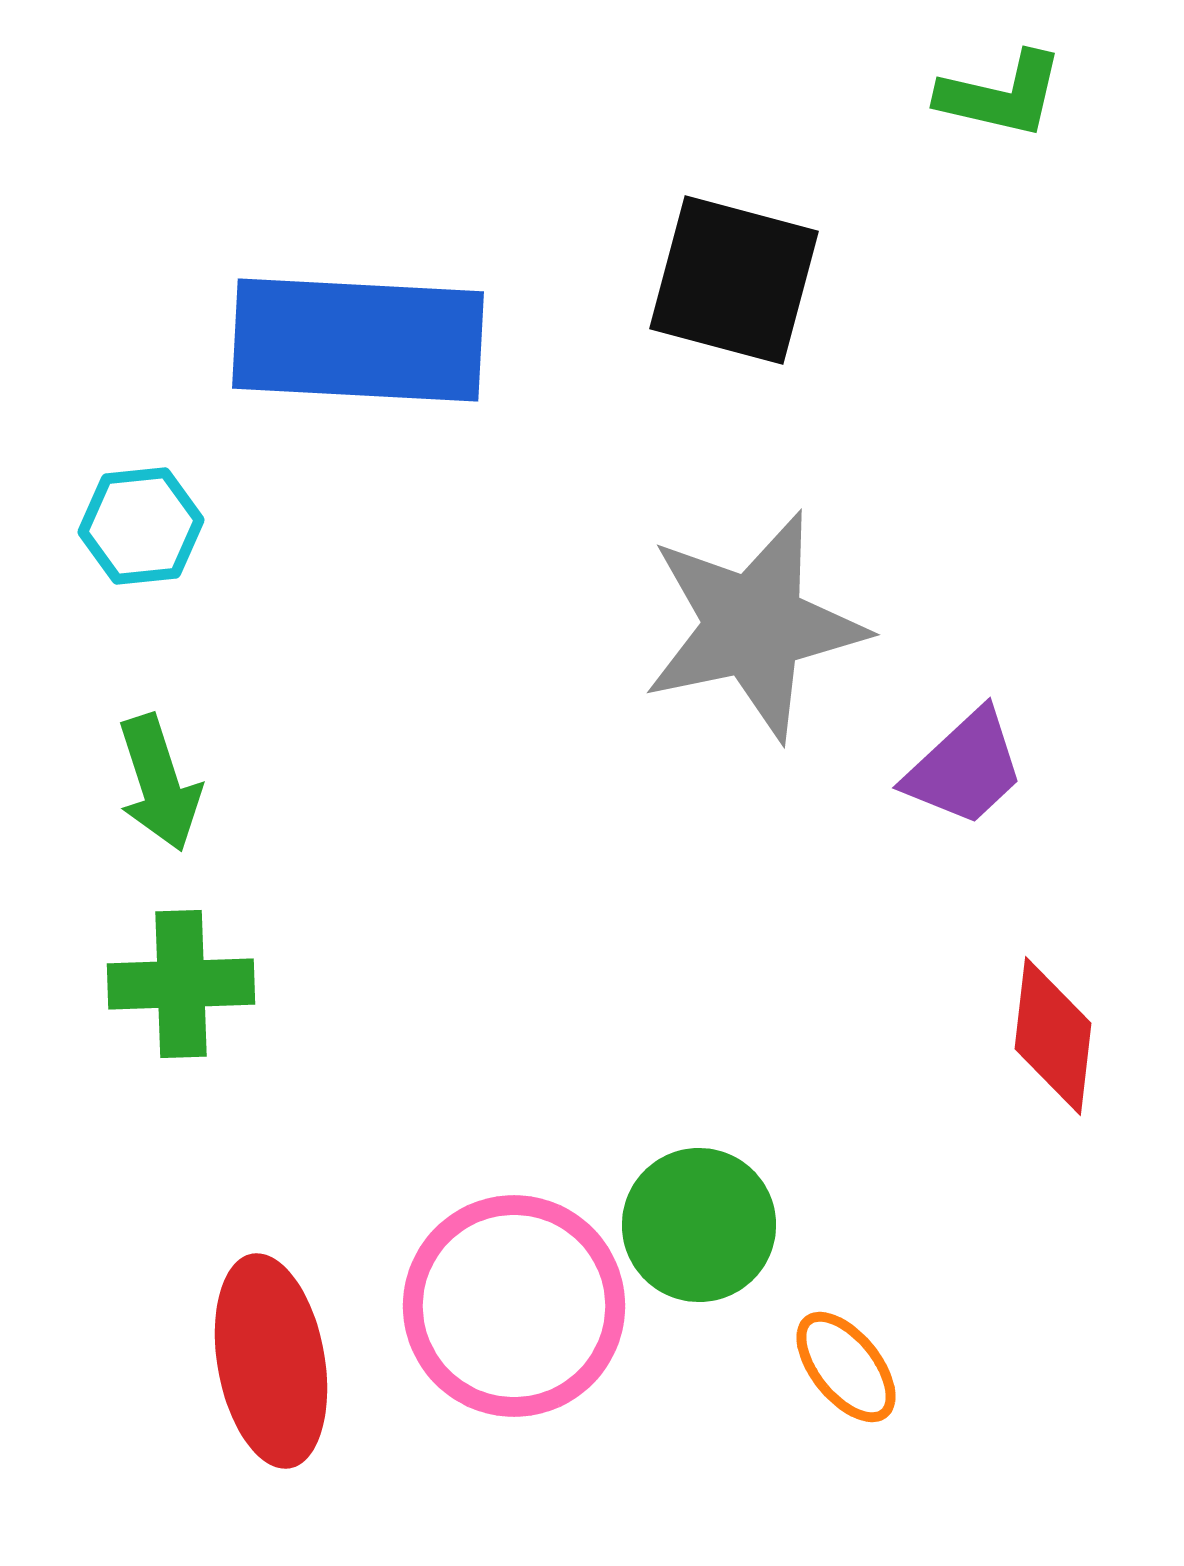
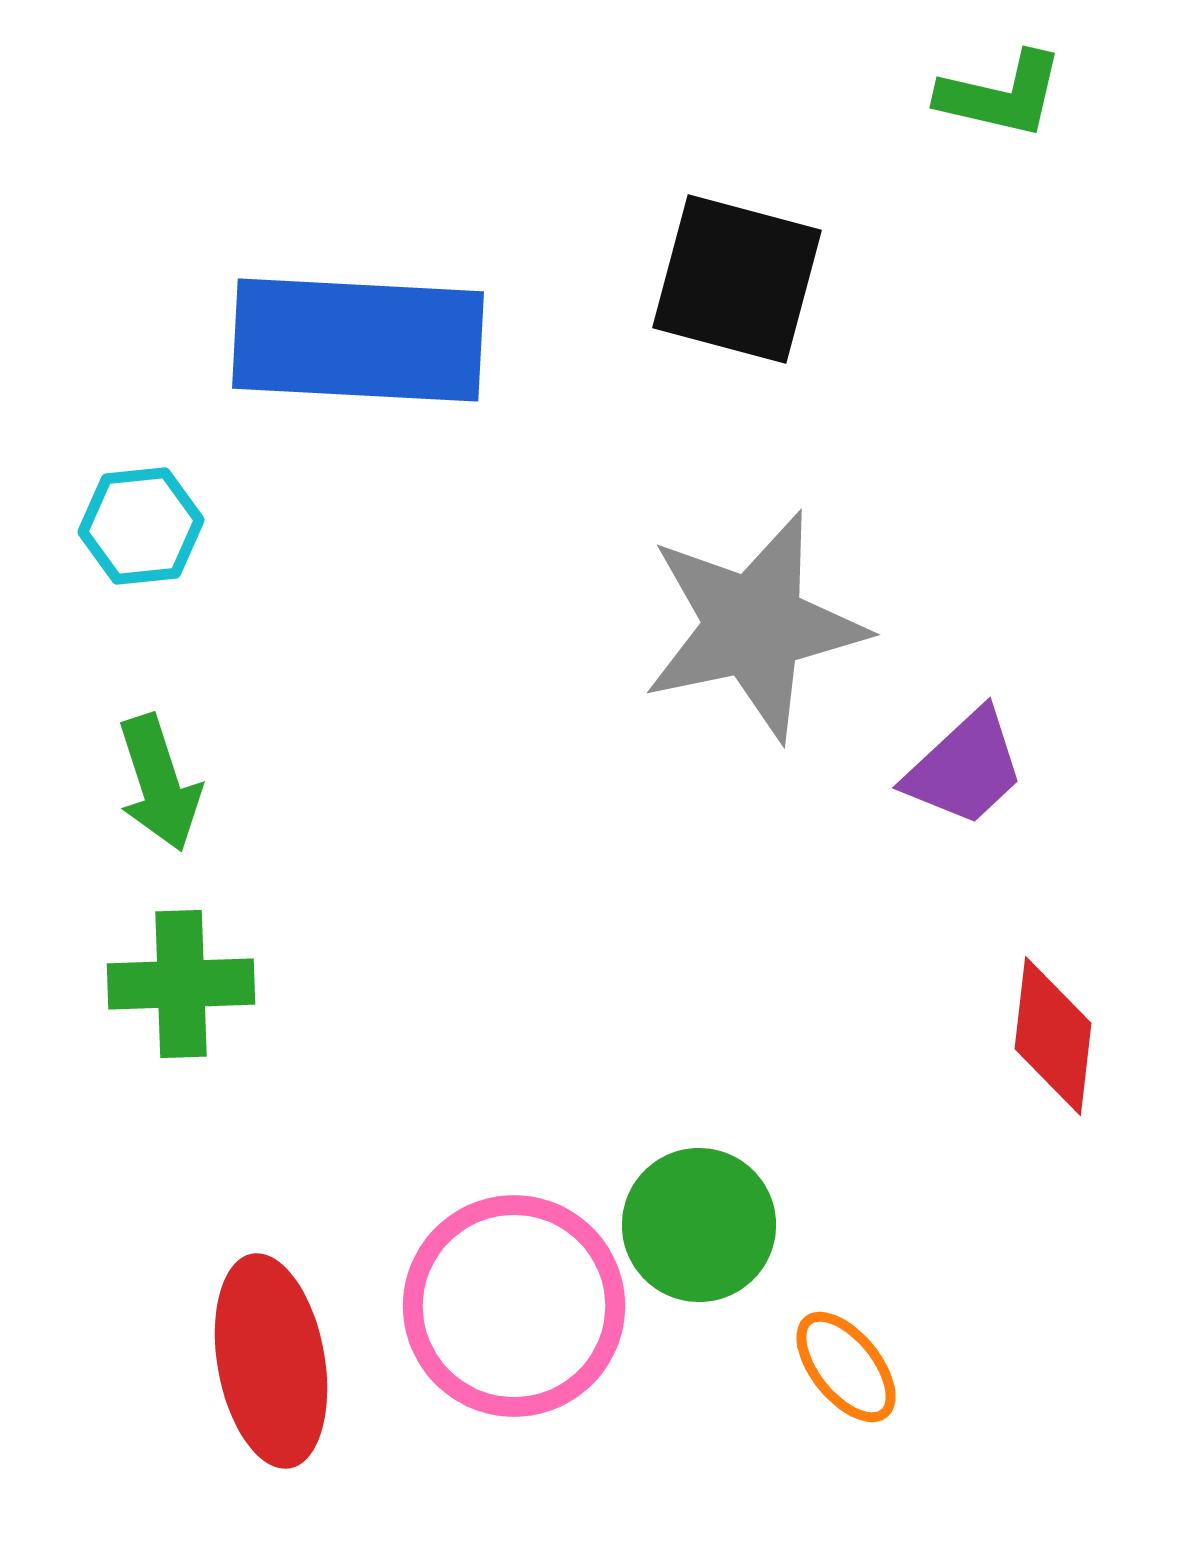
black square: moved 3 px right, 1 px up
